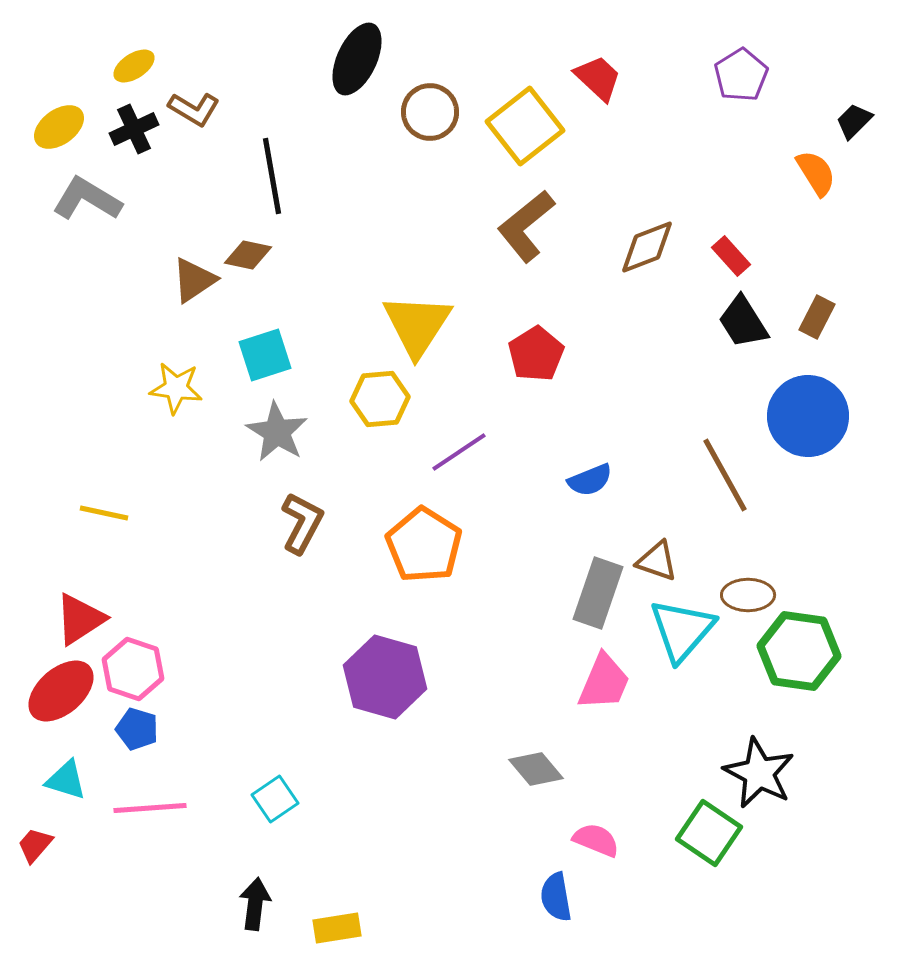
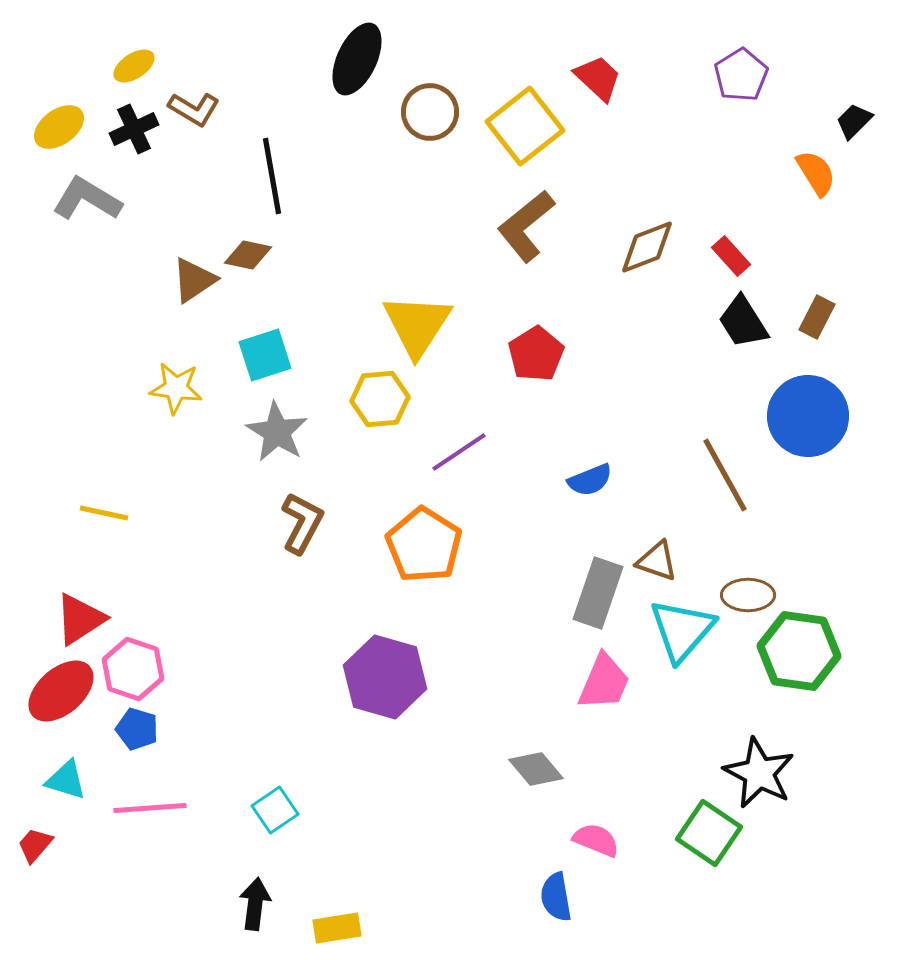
cyan square at (275, 799): moved 11 px down
